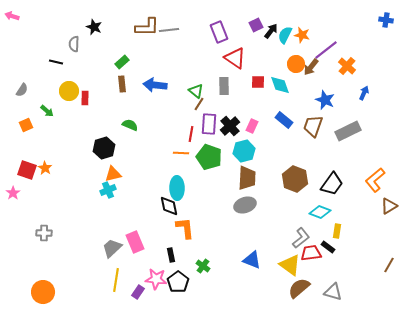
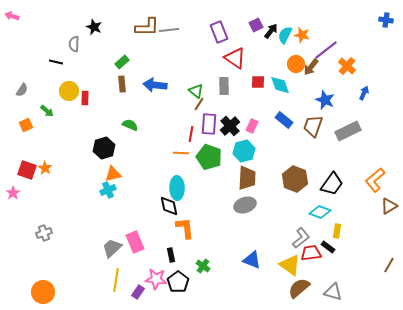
gray cross at (44, 233): rotated 21 degrees counterclockwise
